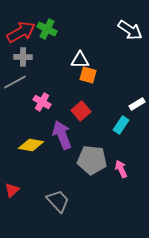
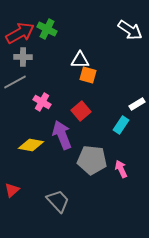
red arrow: moved 1 px left, 1 px down
